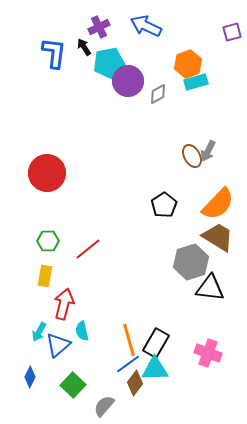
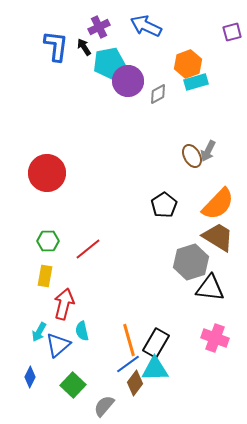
blue L-shape: moved 2 px right, 7 px up
pink cross: moved 7 px right, 15 px up
